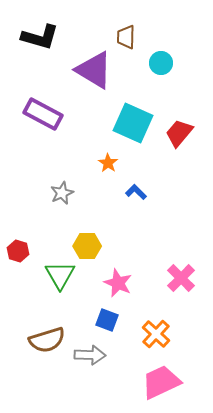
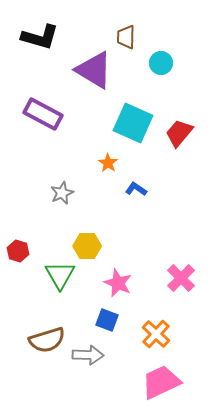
blue L-shape: moved 3 px up; rotated 10 degrees counterclockwise
gray arrow: moved 2 px left
